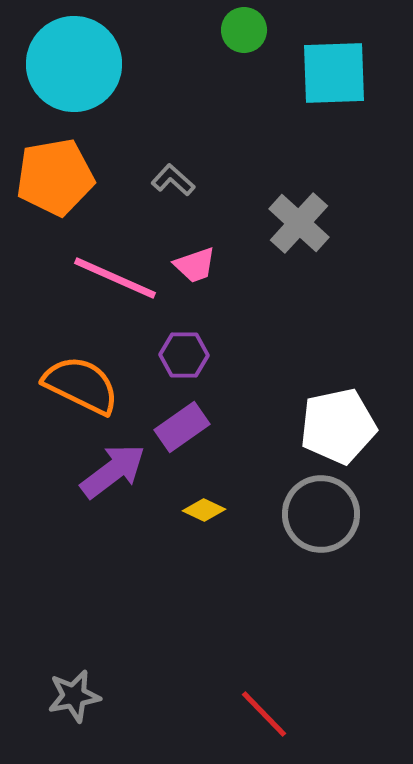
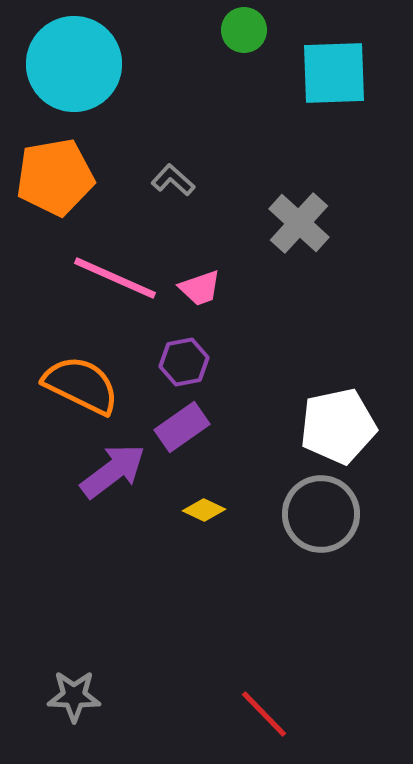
pink trapezoid: moved 5 px right, 23 px down
purple hexagon: moved 7 px down; rotated 12 degrees counterclockwise
gray star: rotated 12 degrees clockwise
